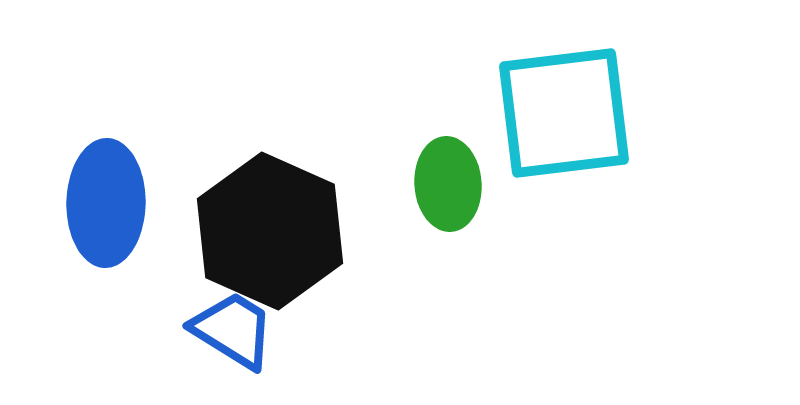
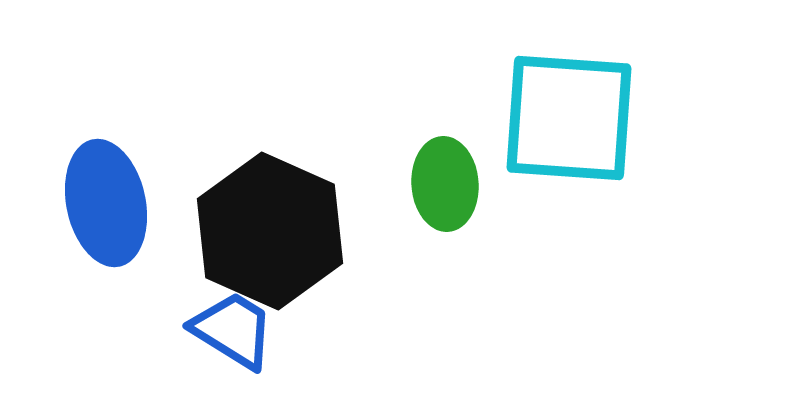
cyan square: moved 5 px right, 5 px down; rotated 11 degrees clockwise
green ellipse: moved 3 px left
blue ellipse: rotated 13 degrees counterclockwise
